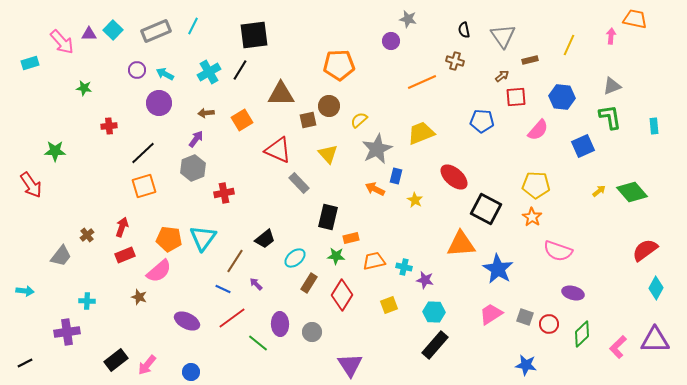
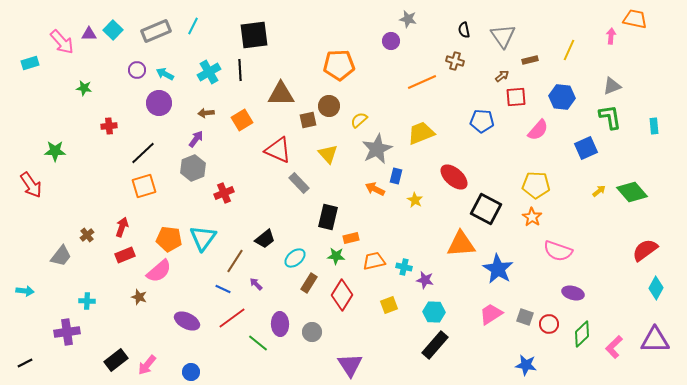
yellow line at (569, 45): moved 5 px down
black line at (240, 70): rotated 35 degrees counterclockwise
blue square at (583, 146): moved 3 px right, 2 px down
red cross at (224, 193): rotated 12 degrees counterclockwise
pink L-shape at (618, 347): moved 4 px left
